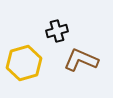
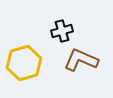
black cross: moved 5 px right
